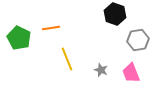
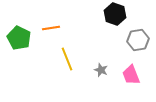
pink trapezoid: moved 2 px down
